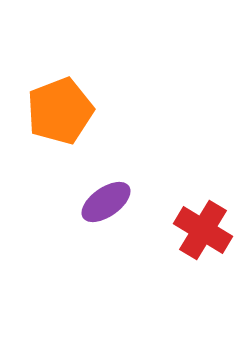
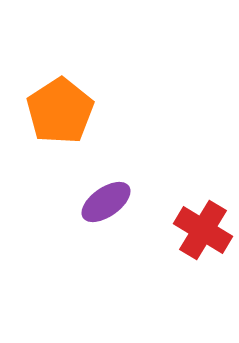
orange pentagon: rotated 12 degrees counterclockwise
